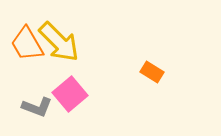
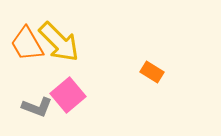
pink square: moved 2 px left, 1 px down
